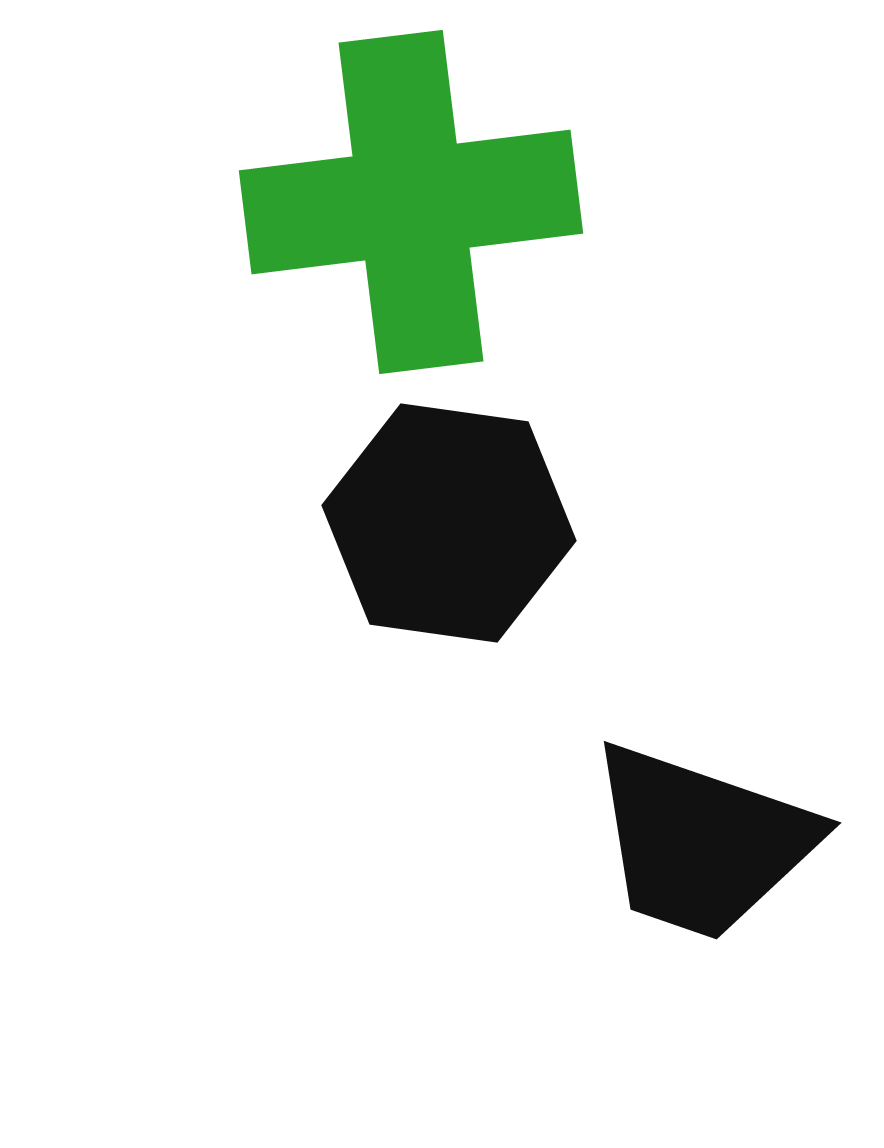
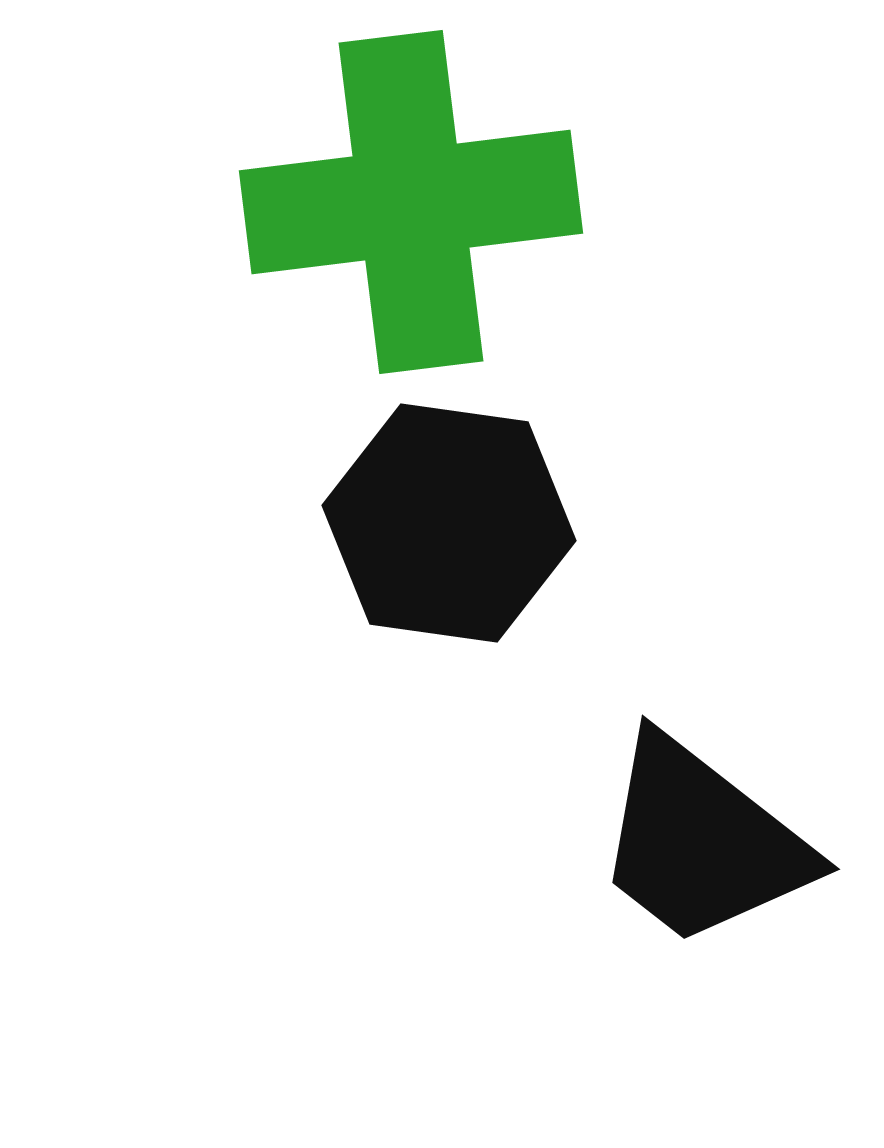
black trapezoid: rotated 19 degrees clockwise
